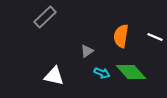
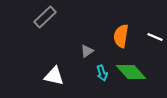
cyan arrow: rotated 49 degrees clockwise
